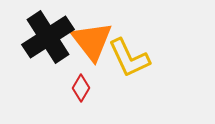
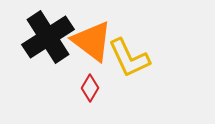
orange triangle: rotated 15 degrees counterclockwise
red diamond: moved 9 px right
